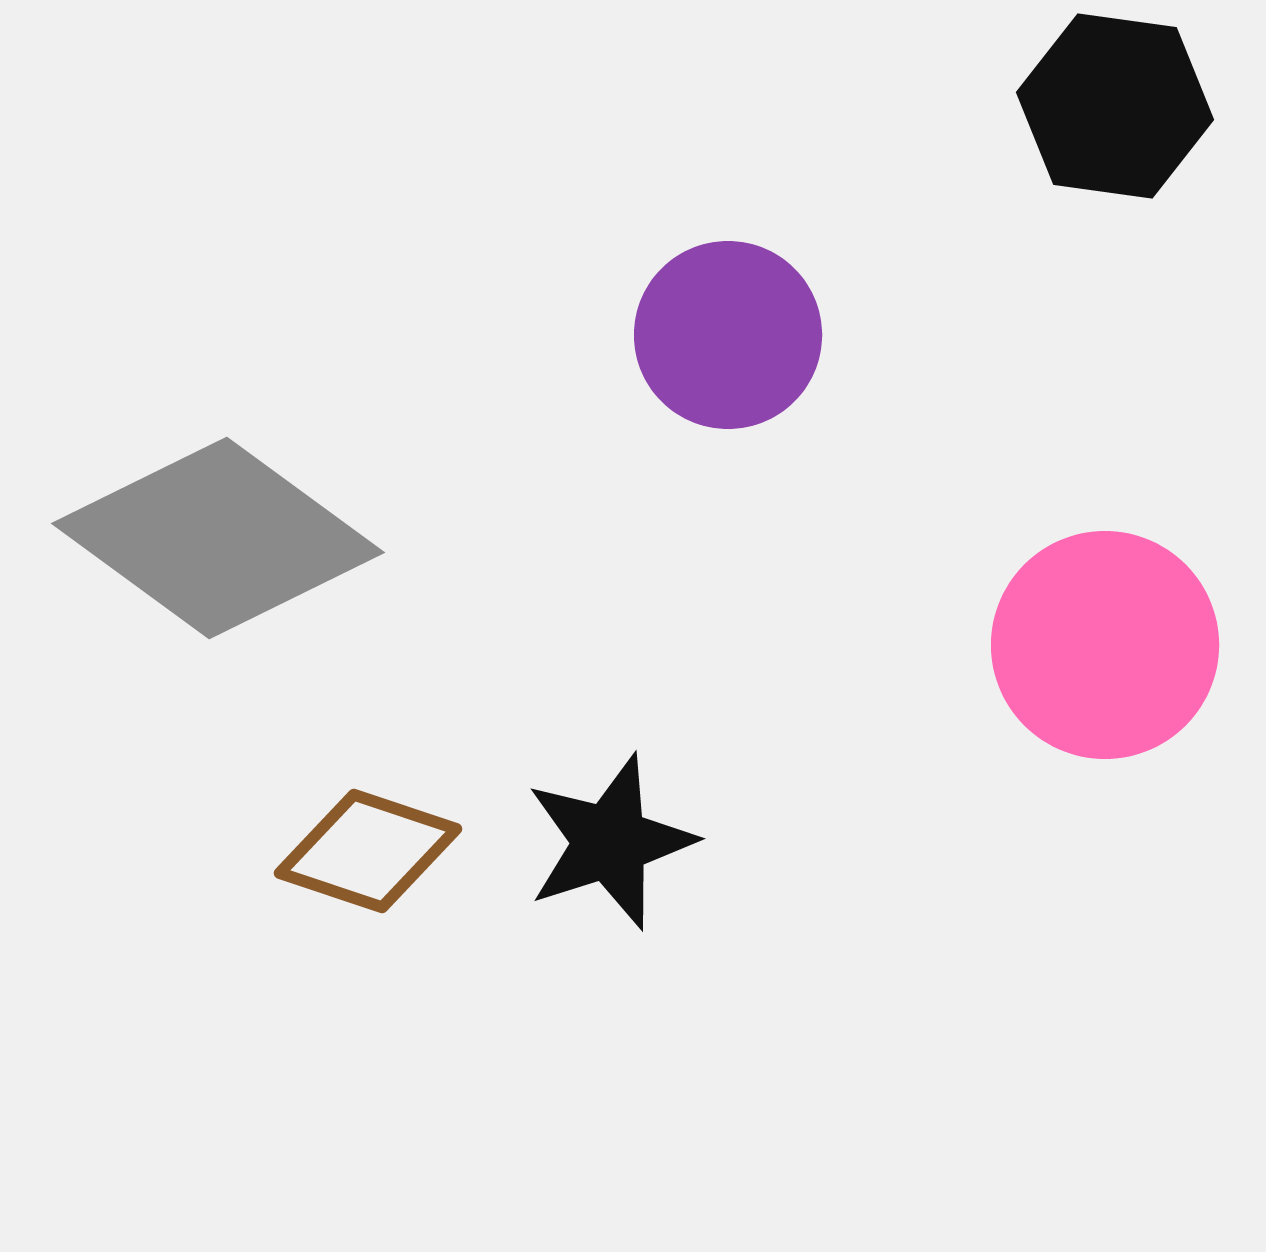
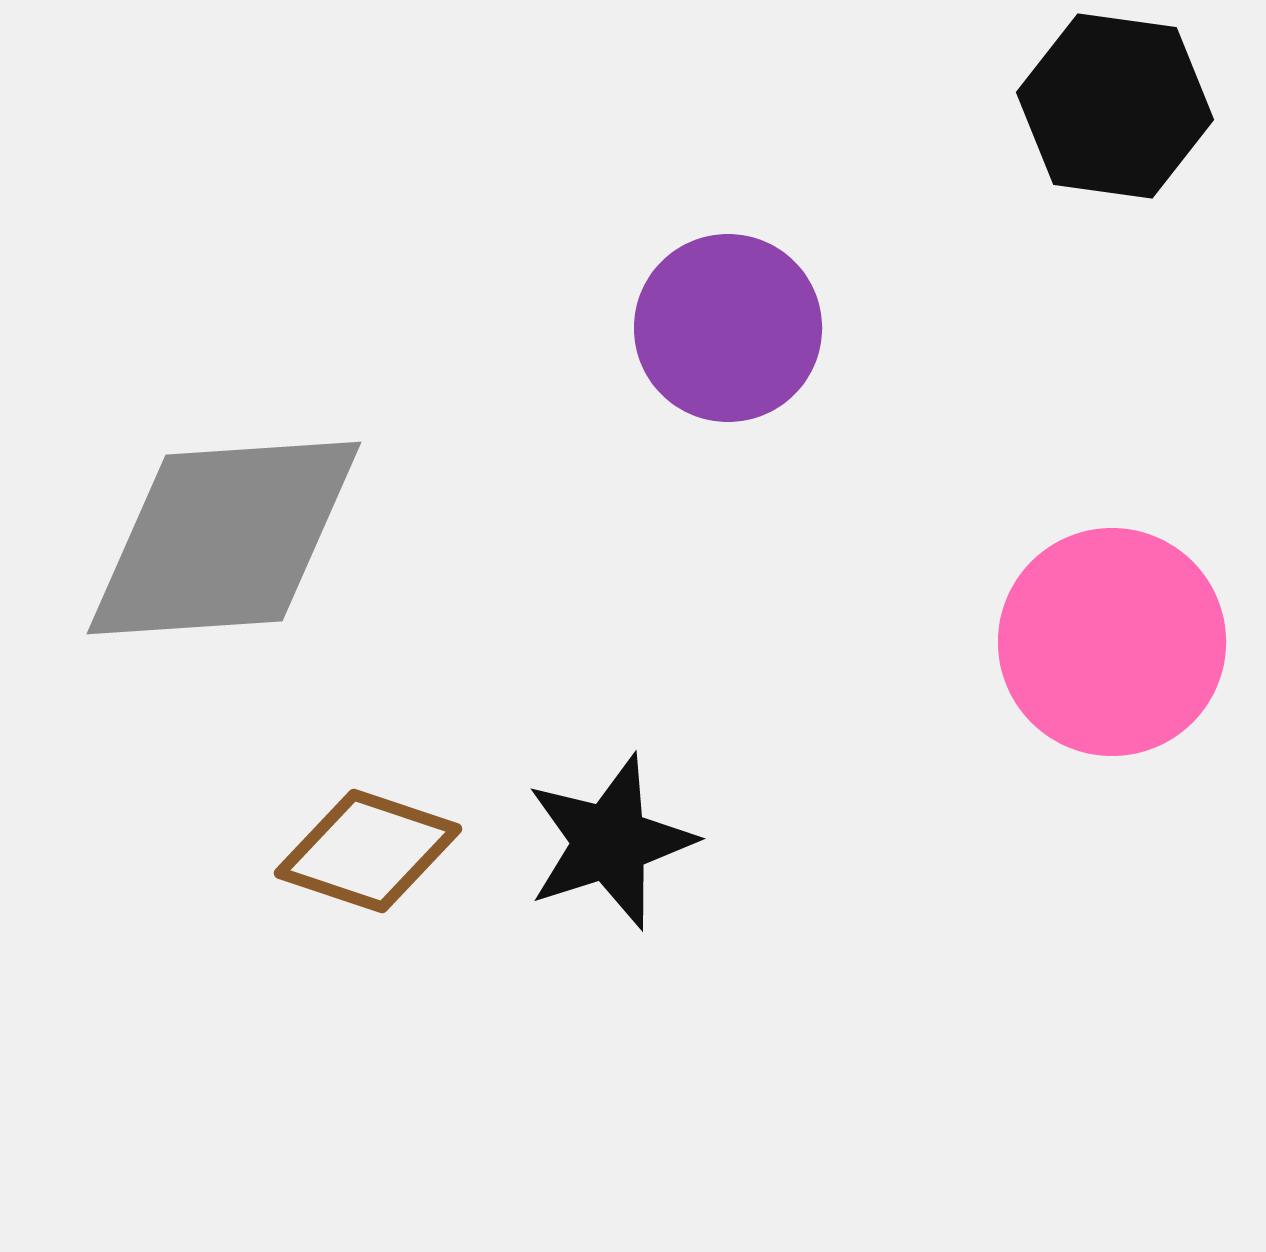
purple circle: moved 7 px up
gray diamond: moved 6 px right; rotated 40 degrees counterclockwise
pink circle: moved 7 px right, 3 px up
